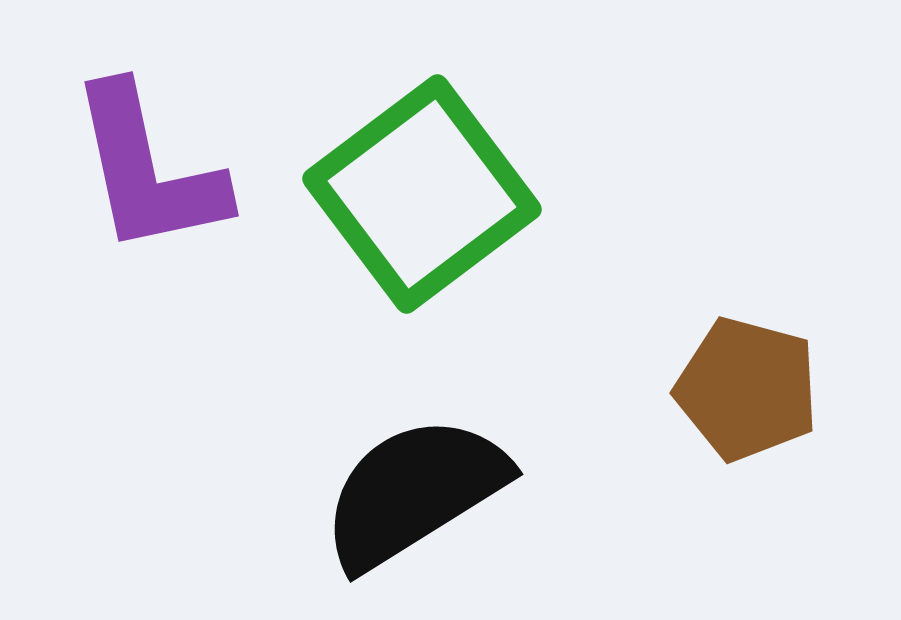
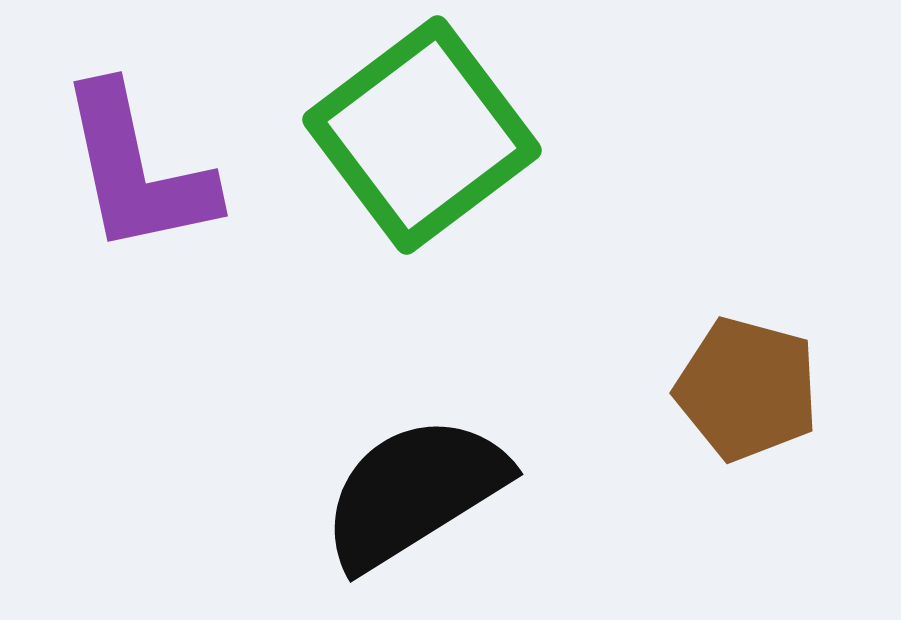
purple L-shape: moved 11 px left
green square: moved 59 px up
